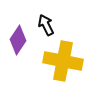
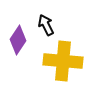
yellow cross: rotated 6 degrees counterclockwise
